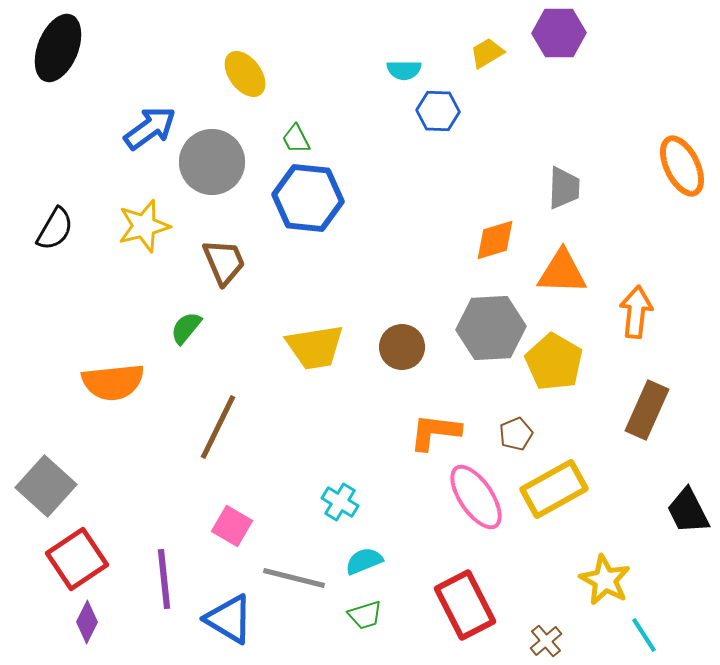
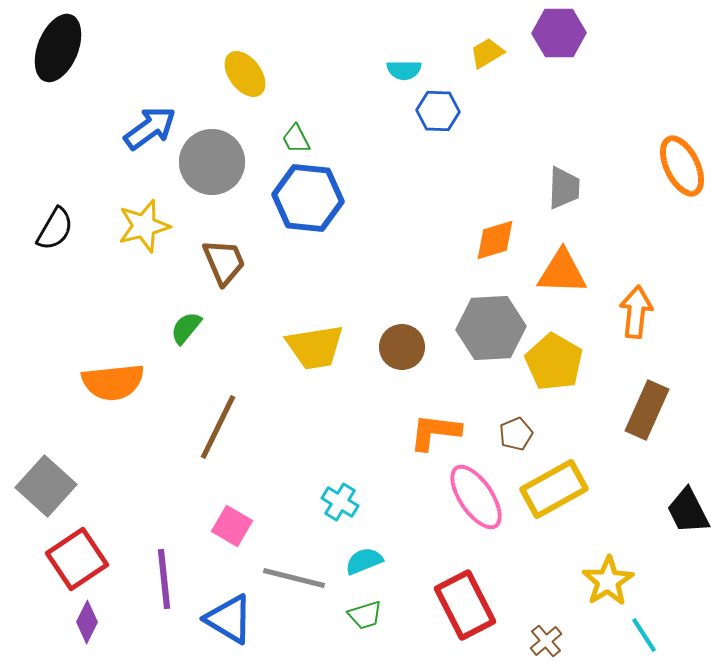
yellow star at (605, 580): moved 3 px right, 1 px down; rotated 12 degrees clockwise
